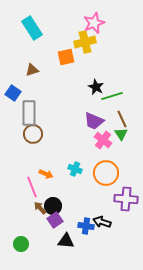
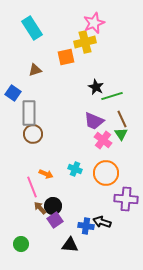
brown triangle: moved 3 px right
black triangle: moved 4 px right, 4 px down
